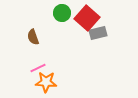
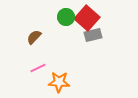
green circle: moved 4 px right, 4 px down
gray rectangle: moved 5 px left, 2 px down
brown semicircle: moved 1 px right; rotated 63 degrees clockwise
orange star: moved 13 px right
